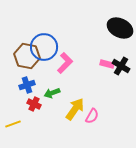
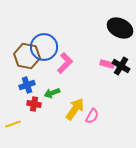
red cross: rotated 16 degrees counterclockwise
